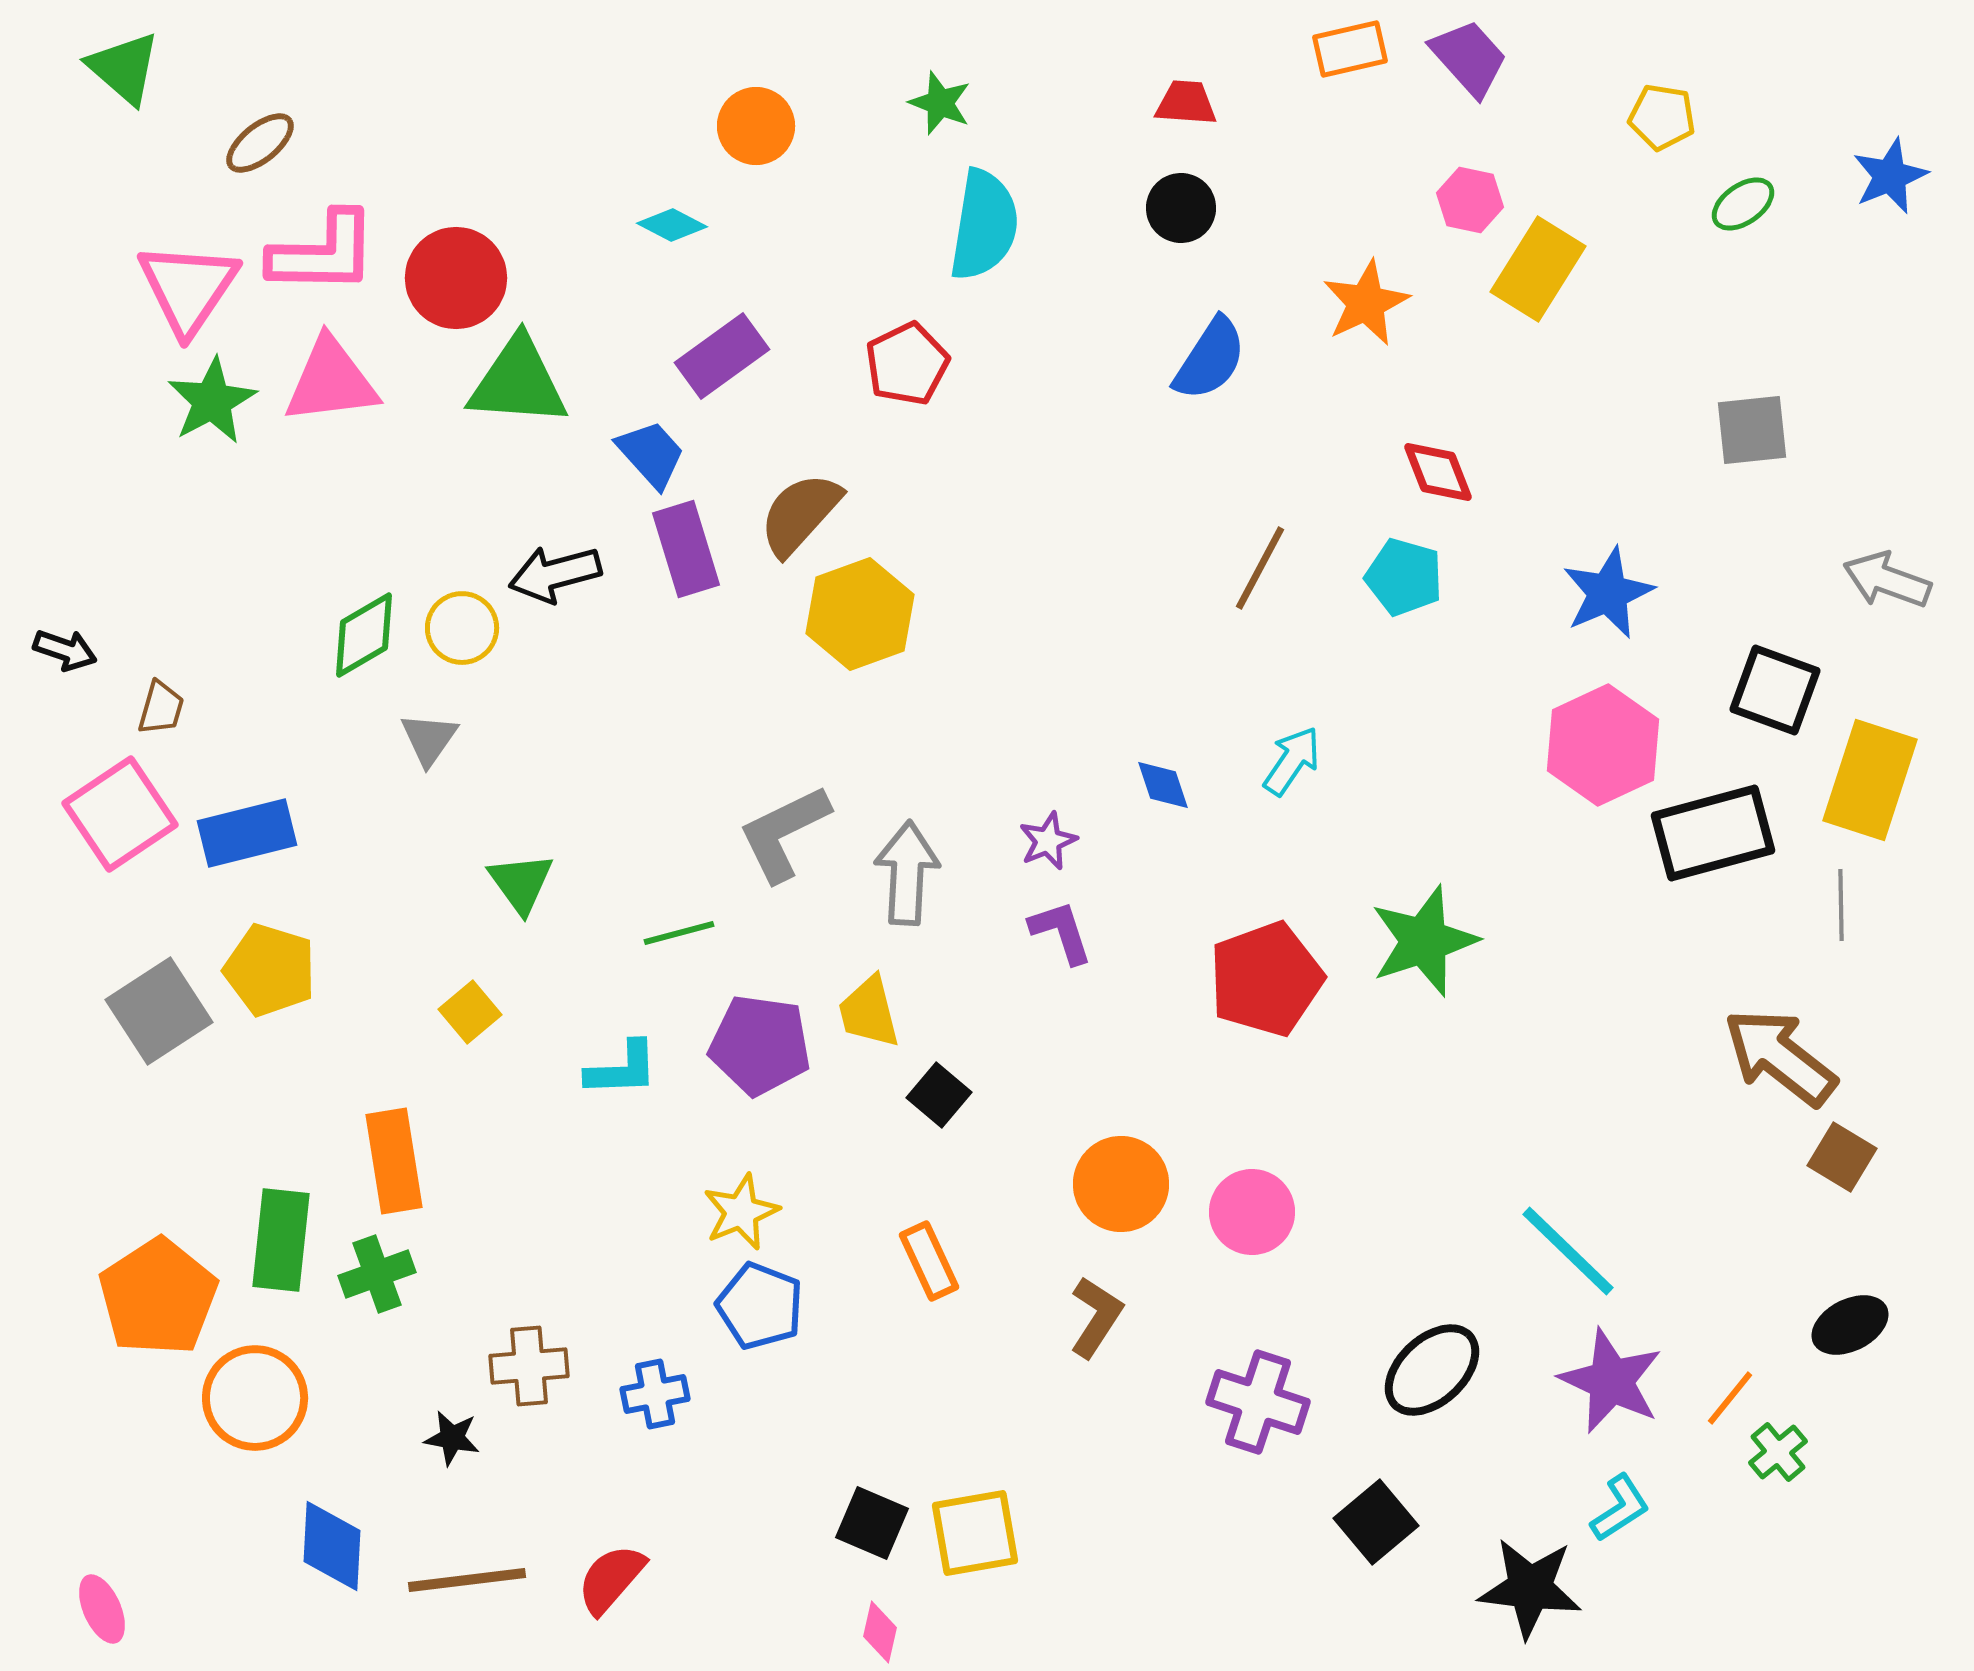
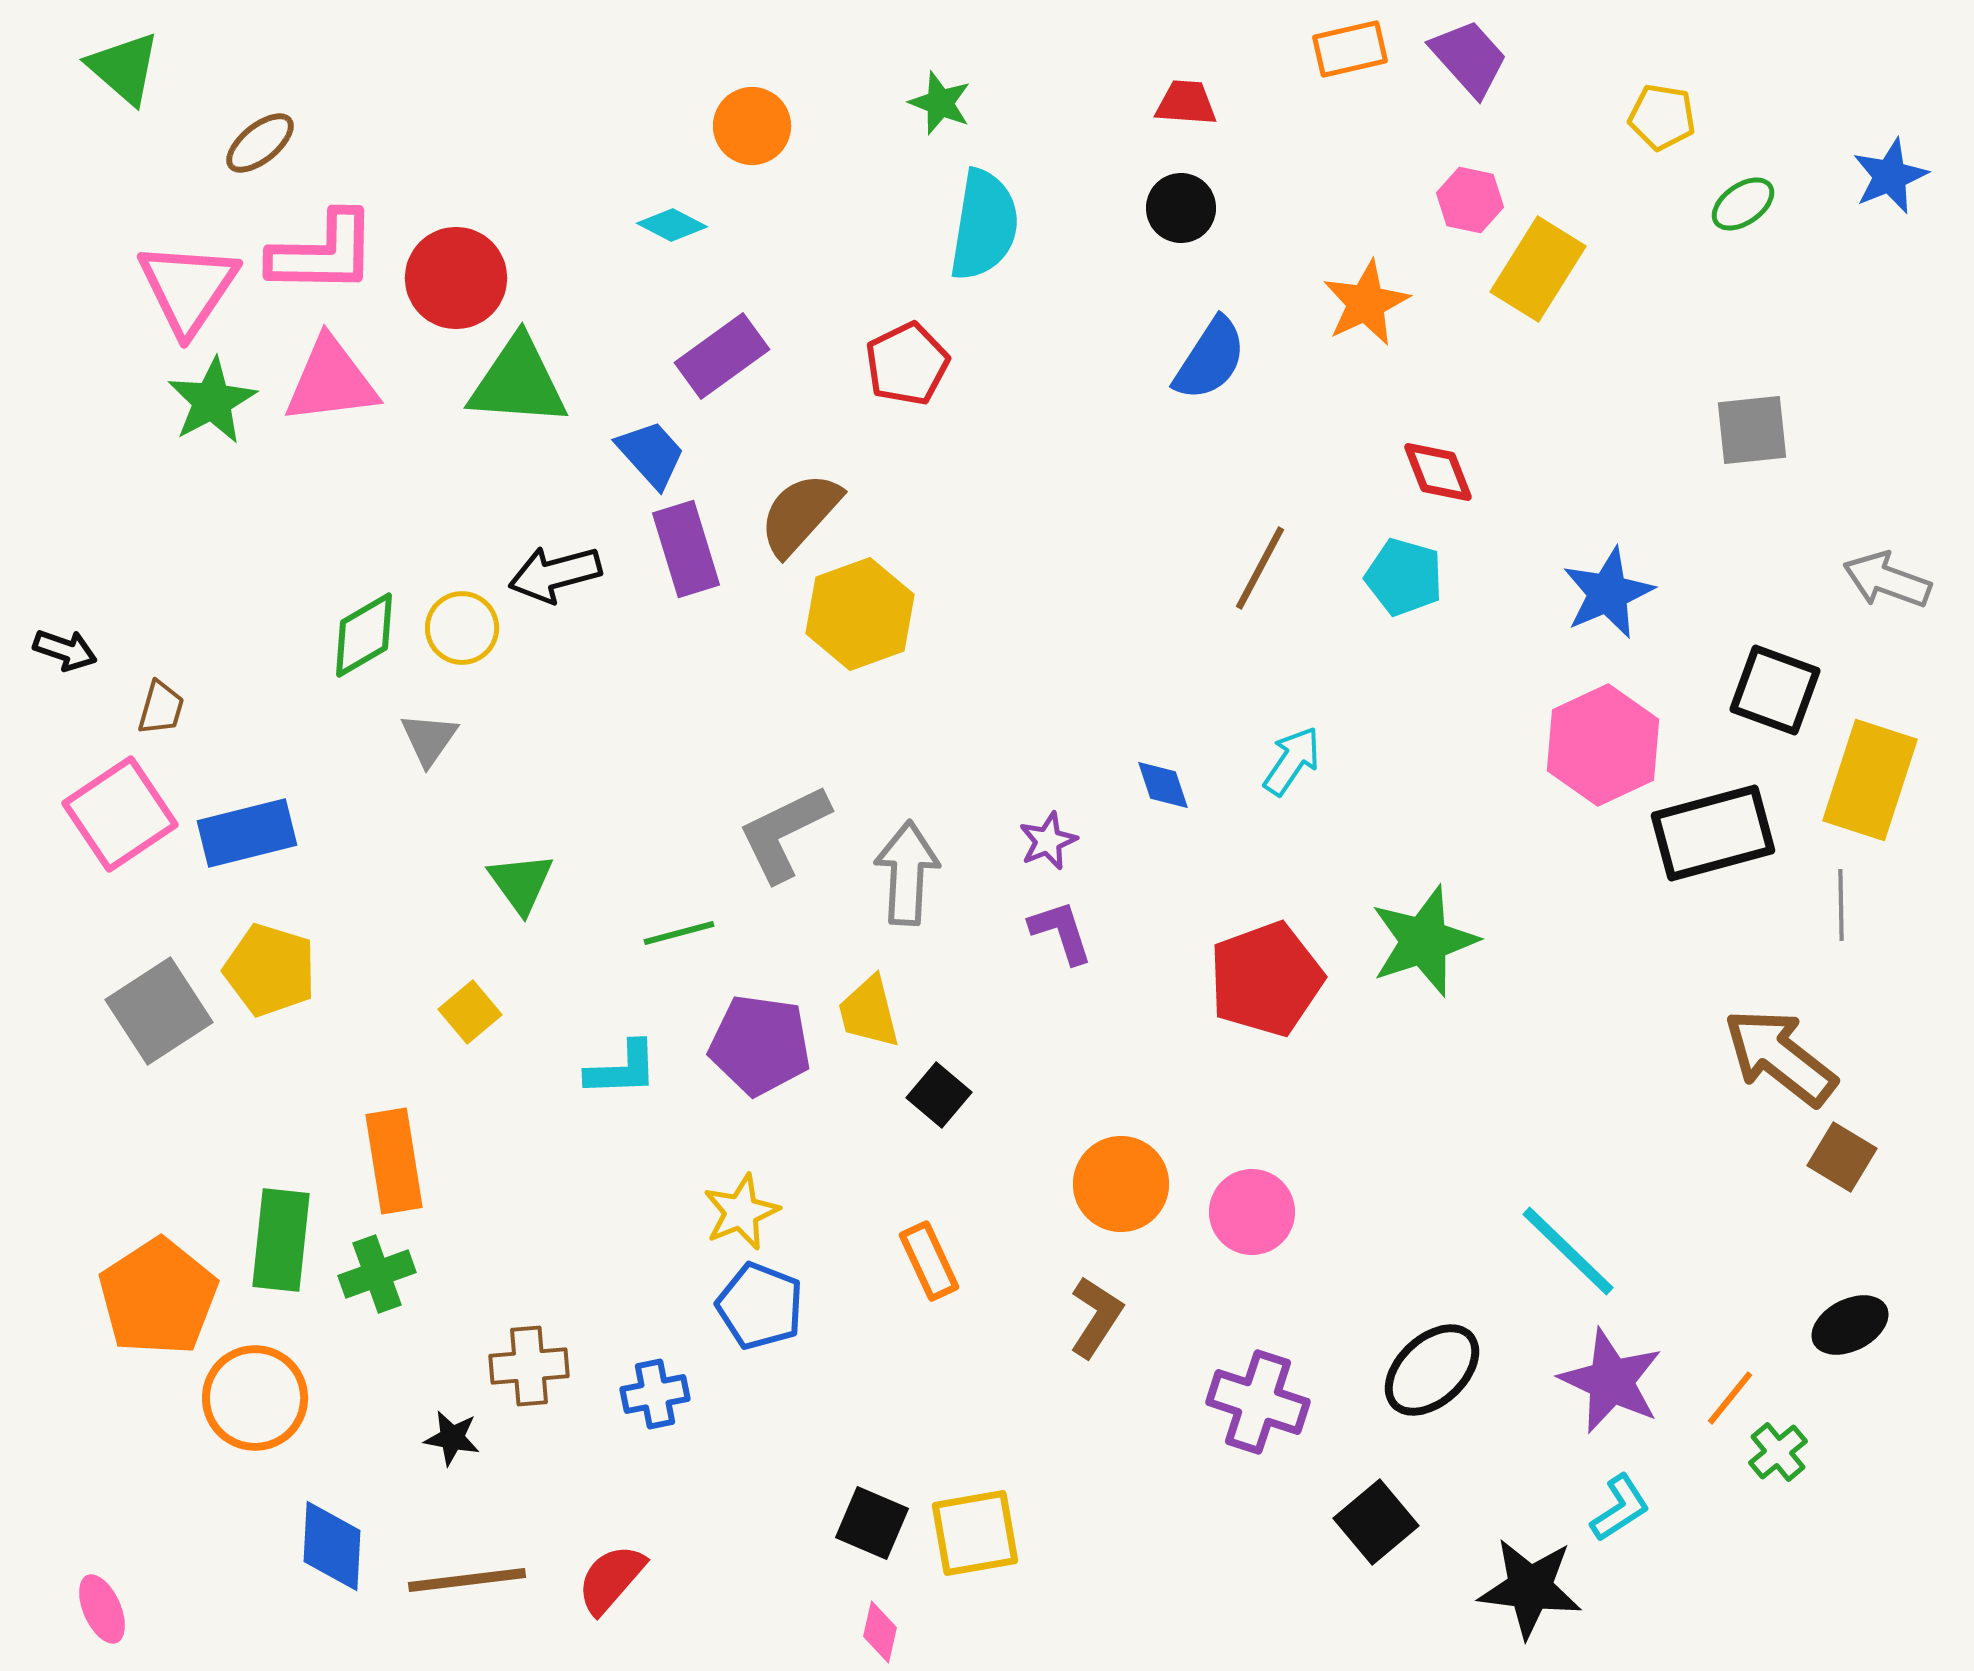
orange circle at (756, 126): moved 4 px left
